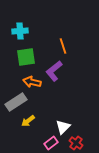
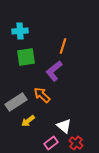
orange line: rotated 35 degrees clockwise
orange arrow: moved 10 px right, 13 px down; rotated 30 degrees clockwise
white triangle: moved 1 px right, 1 px up; rotated 35 degrees counterclockwise
